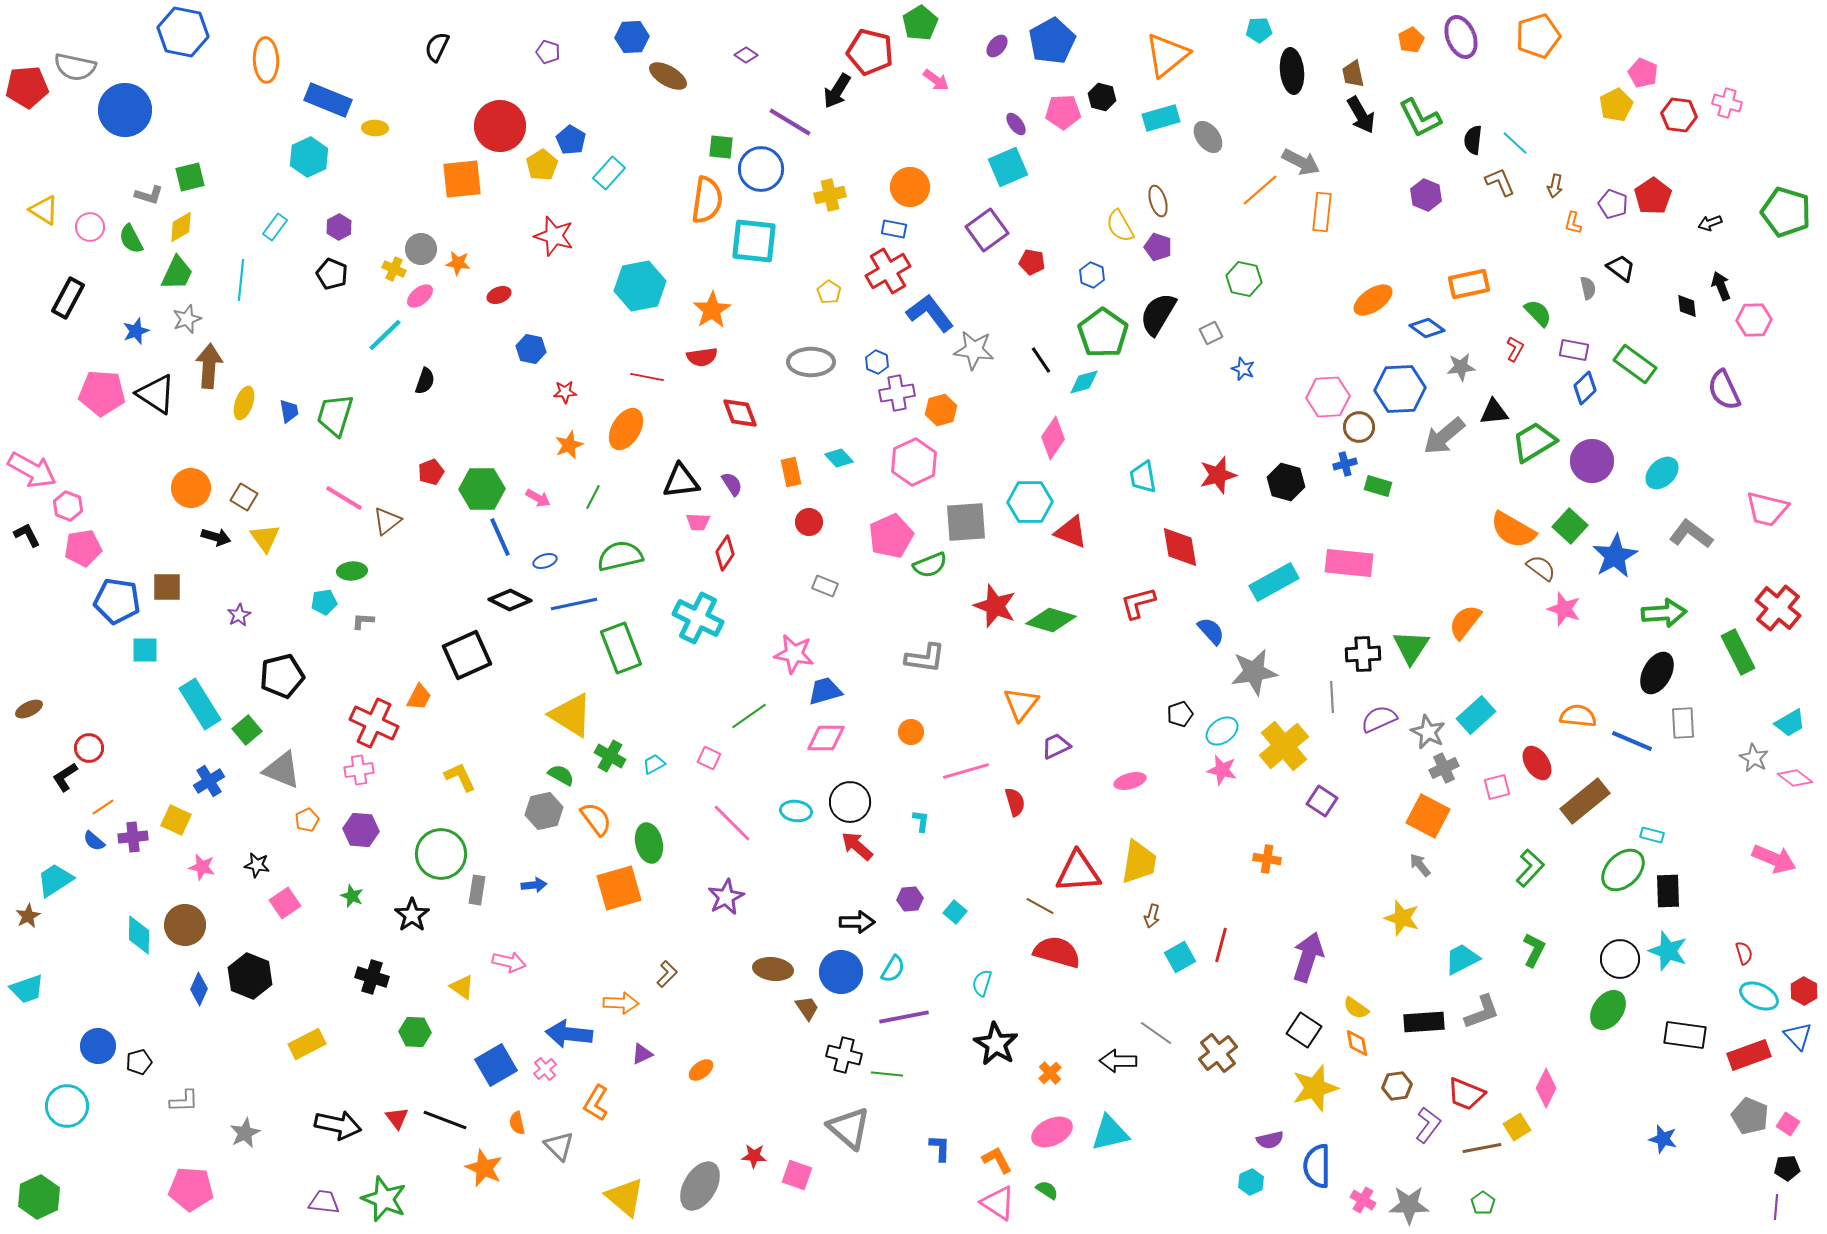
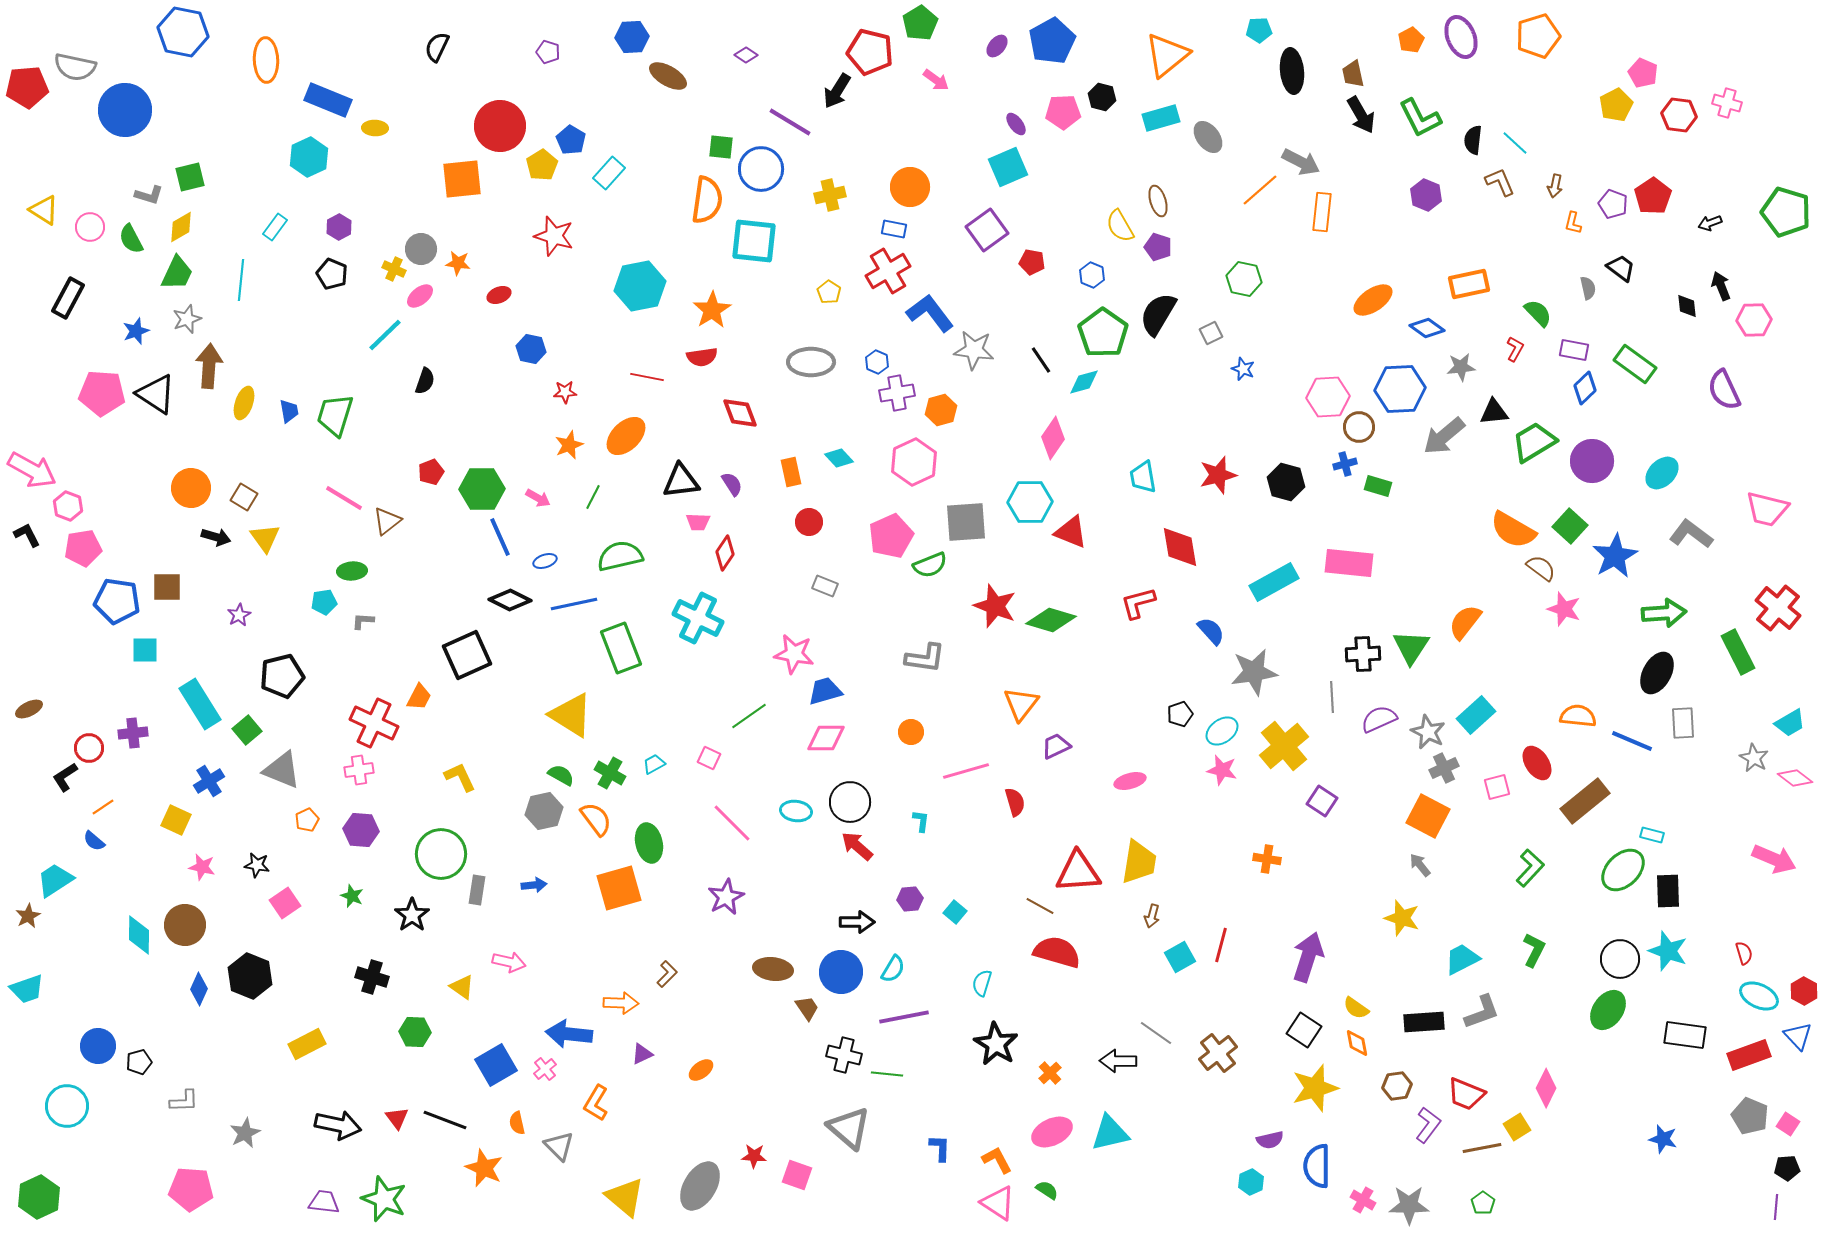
orange ellipse at (626, 429): moved 7 px down; rotated 15 degrees clockwise
green cross at (610, 756): moved 17 px down
purple cross at (133, 837): moved 104 px up
